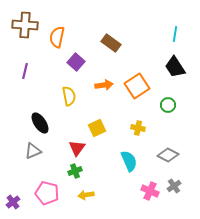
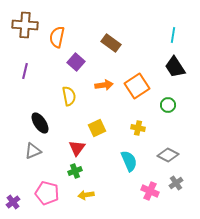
cyan line: moved 2 px left, 1 px down
gray cross: moved 2 px right, 3 px up
